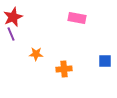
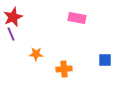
blue square: moved 1 px up
